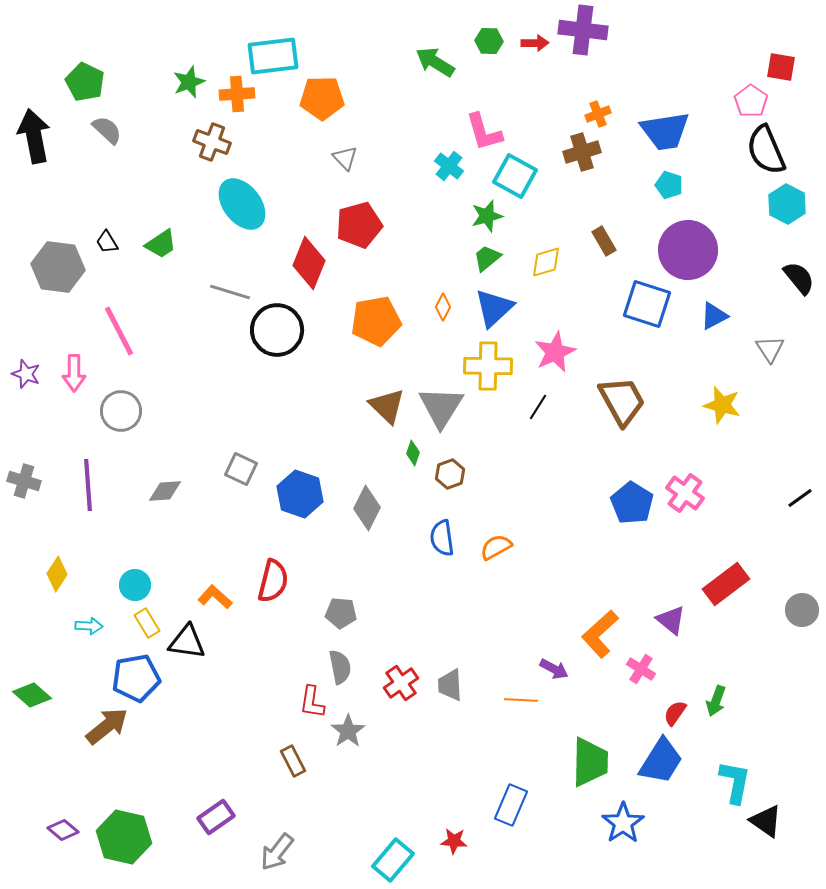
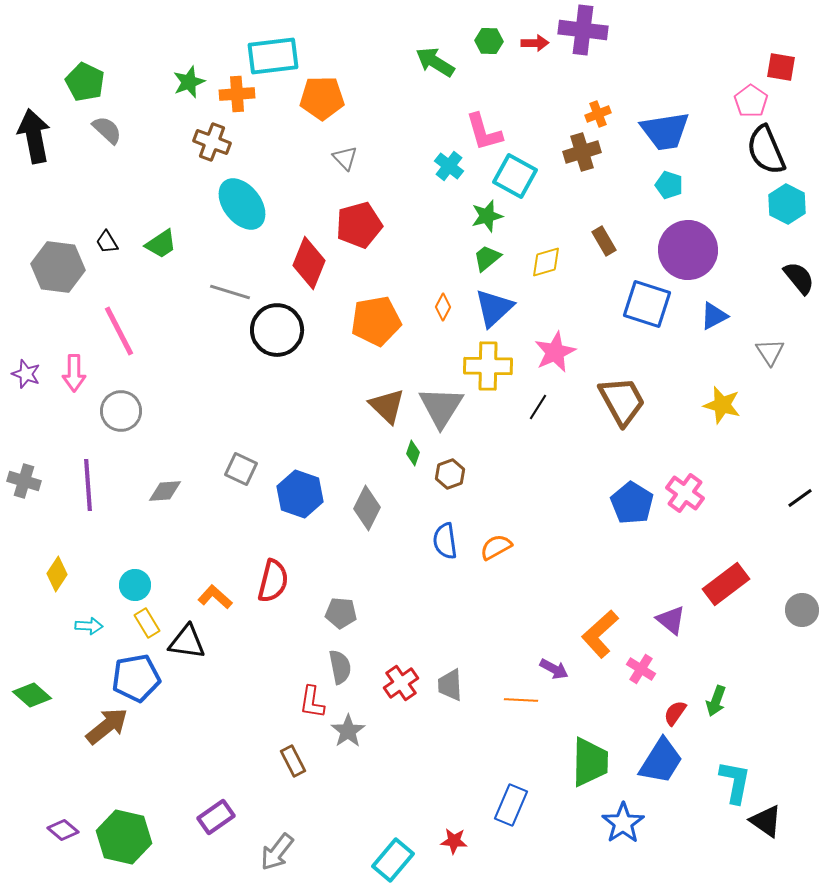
gray triangle at (770, 349): moved 3 px down
blue semicircle at (442, 538): moved 3 px right, 3 px down
